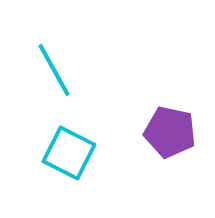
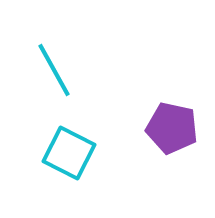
purple pentagon: moved 2 px right, 4 px up
